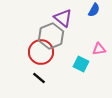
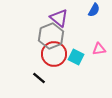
purple triangle: moved 4 px left
red circle: moved 13 px right, 2 px down
cyan square: moved 5 px left, 7 px up
